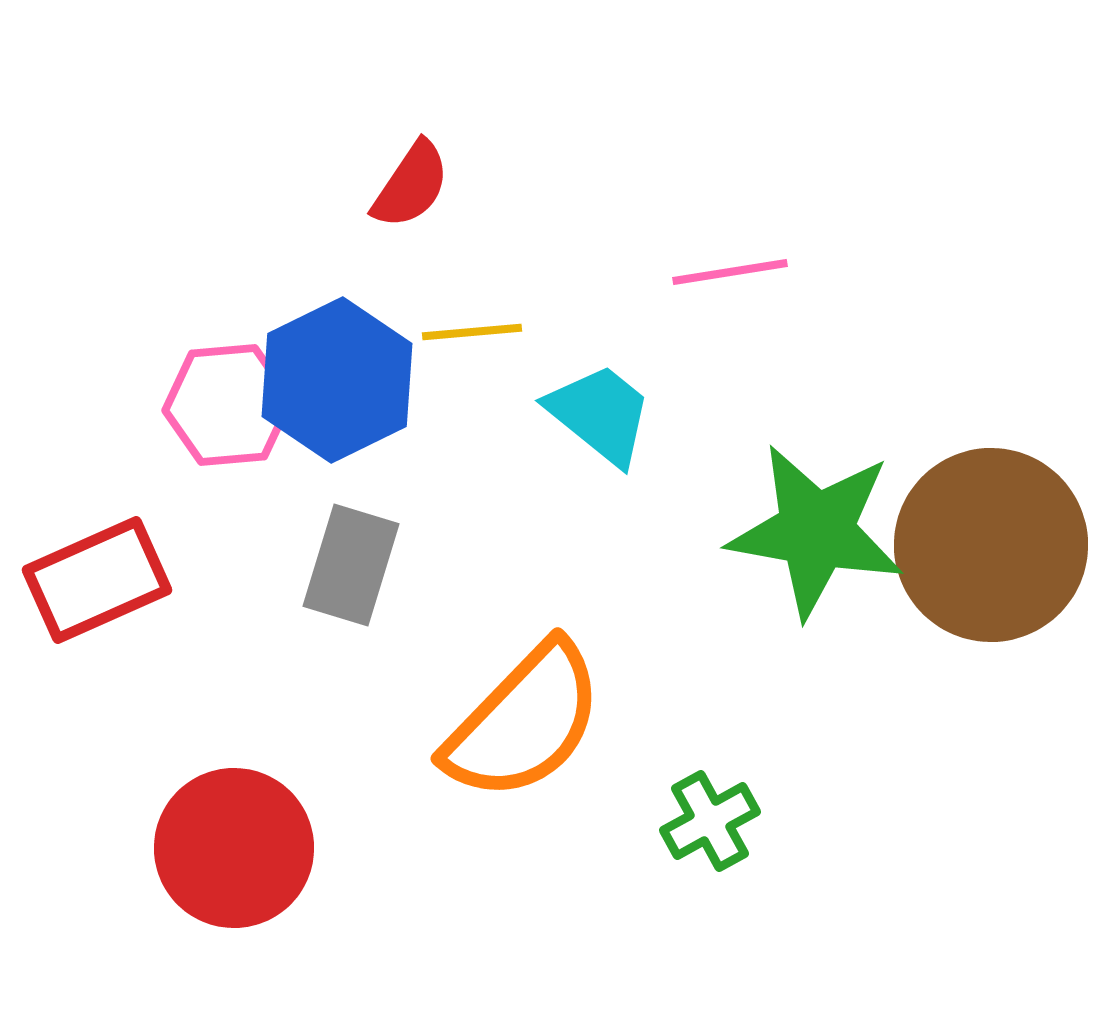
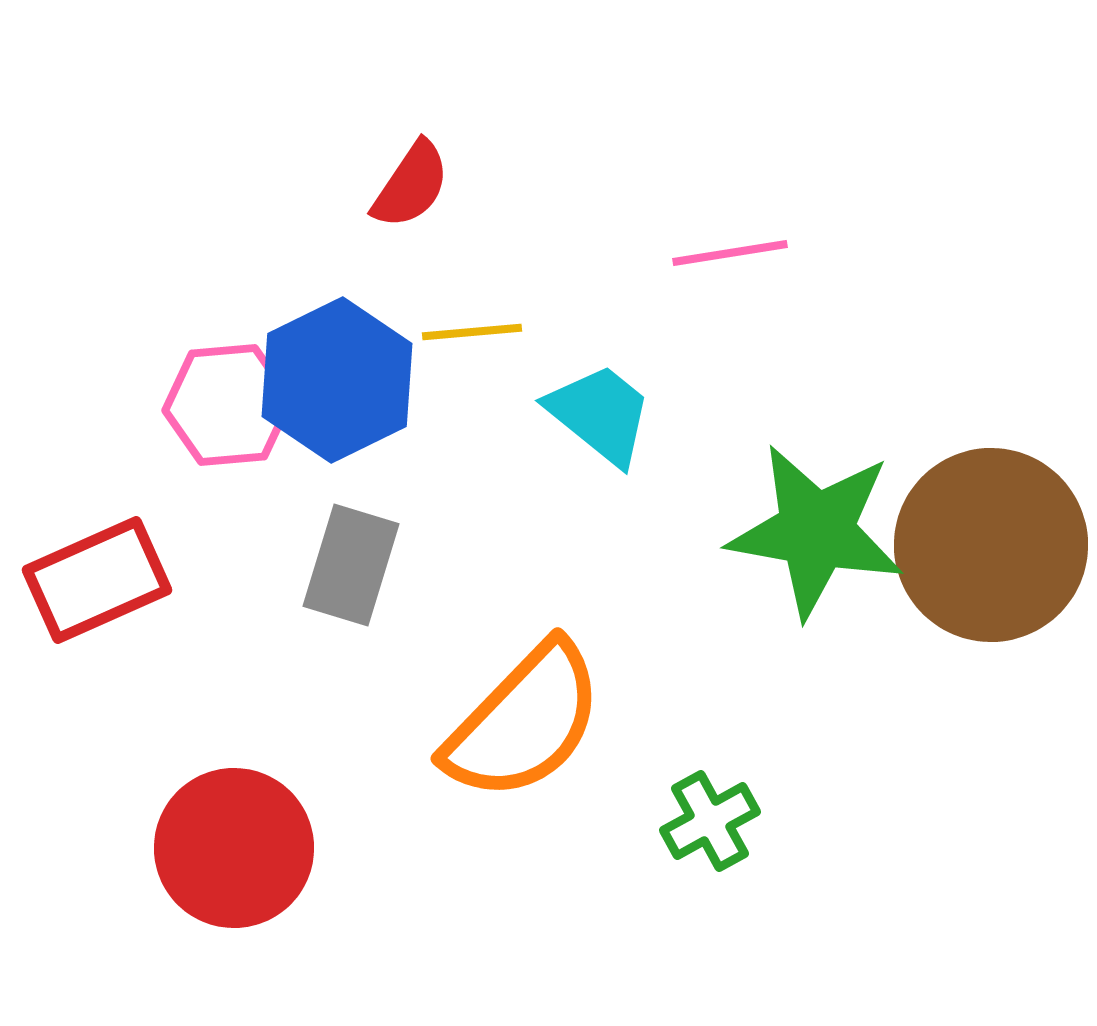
pink line: moved 19 px up
